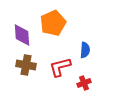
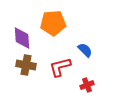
orange pentagon: rotated 20 degrees clockwise
purple diamond: moved 3 px down
blue semicircle: rotated 49 degrees counterclockwise
red cross: moved 3 px right, 2 px down
